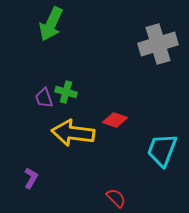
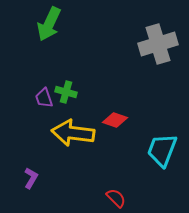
green arrow: moved 2 px left
